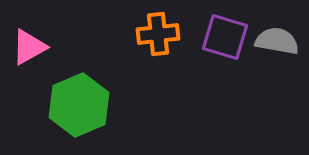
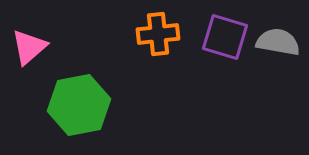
gray semicircle: moved 1 px right, 1 px down
pink triangle: rotated 12 degrees counterclockwise
green hexagon: rotated 12 degrees clockwise
